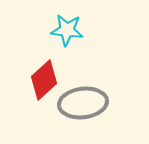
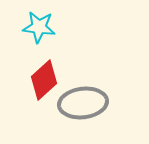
cyan star: moved 28 px left, 3 px up
